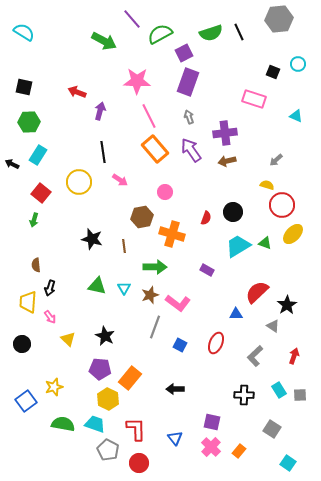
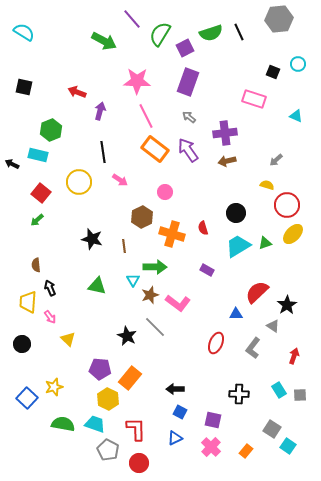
green semicircle at (160, 34): rotated 30 degrees counterclockwise
purple square at (184, 53): moved 1 px right, 5 px up
pink line at (149, 116): moved 3 px left
gray arrow at (189, 117): rotated 32 degrees counterclockwise
green hexagon at (29, 122): moved 22 px right, 8 px down; rotated 20 degrees counterclockwise
orange rectangle at (155, 149): rotated 12 degrees counterclockwise
purple arrow at (191, 150): moved 3 px left
cyan rectangle at (38, 155): rotated 72 degrees clockwise
red circle at (282, 205): moved 5 px right
black circle at (233, 212): moved 3 px right, 1 px down
brown hexagon at (142, 217): rotated 15 degrees counterclockwise
red semicircle at (206, 218): moved 3 px left, 10 px down; rotated 144 degrees clockwise
green arrow at (34, 220): moved 3 px right; rotated 32 degrees clockwise
green triangle at (265, 243): rotated 40 degrees counterclockwise
black arrow at (50, 288): rotated 140 degrees clockwise
cyan triangle at (124, 288): moved 9 px right, 8 px up
gray line at (155, 327): rotated 65 degrees counterclockwise
black star at (105, 336): moved 22 px right
blue square at (180, 345): moved 67 px down
gray L-shape at (255, 356): moved 2 px left, 8 px up; rotated 10 degrees counterclockwise
black cross at (244, 395): moved 5 px left, 1 px up
blue square at (26, 401): moved 1 px right, 3 px up; rotated 10 degrees counterclockwise
purple square at (212, 422): moved 1 px right, 2 px up
blue triangle at (175, 438): rotated 42 degrees clockwise
orange rectangle at (239, 451): moved 7 px right
cyan square at (288, 463): moved 17 px up
